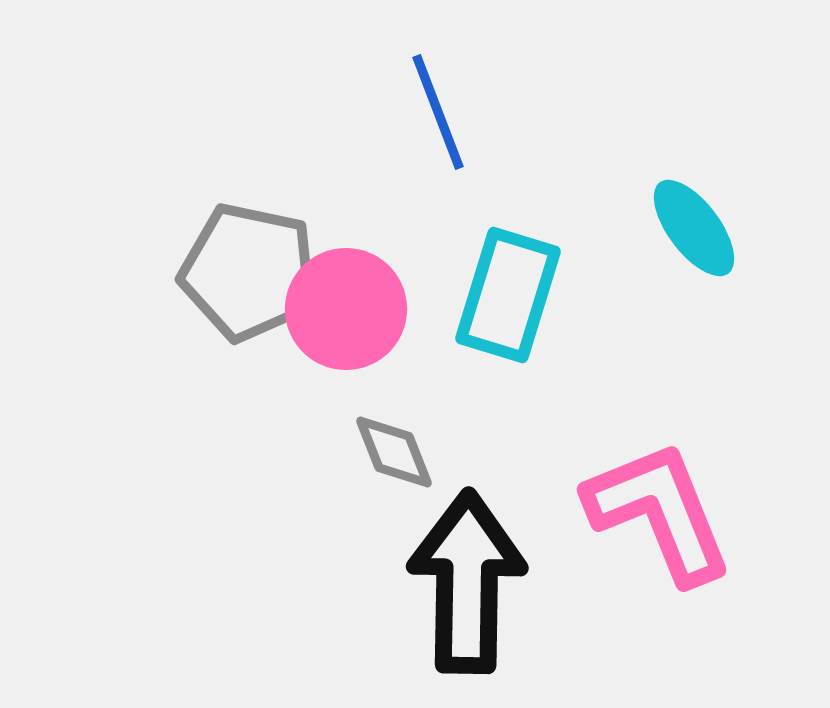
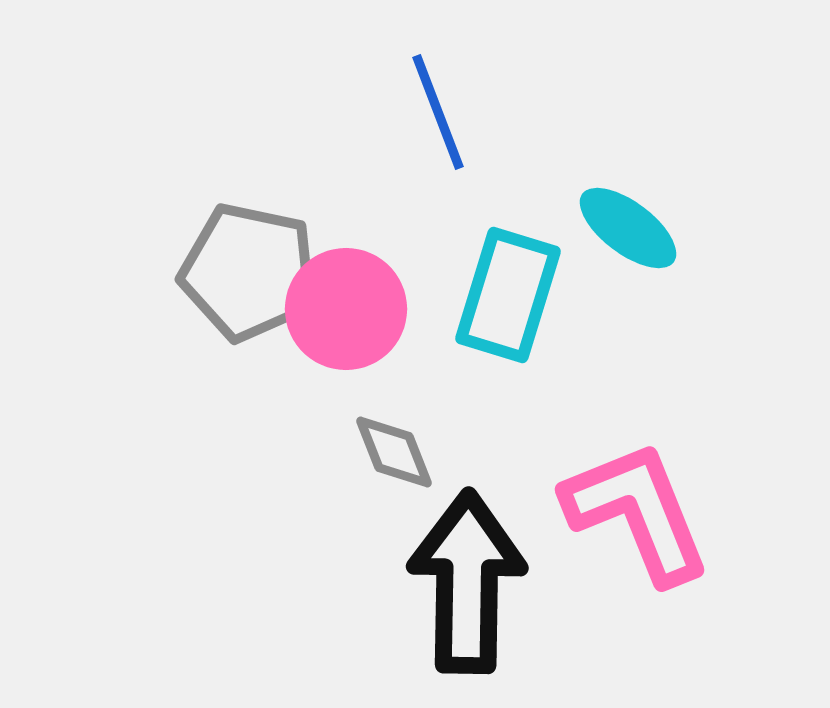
cyan ellipse: moved 66 px left; rotated 16 degrees counterclockwise
pink L-shape: moved 22 px left
